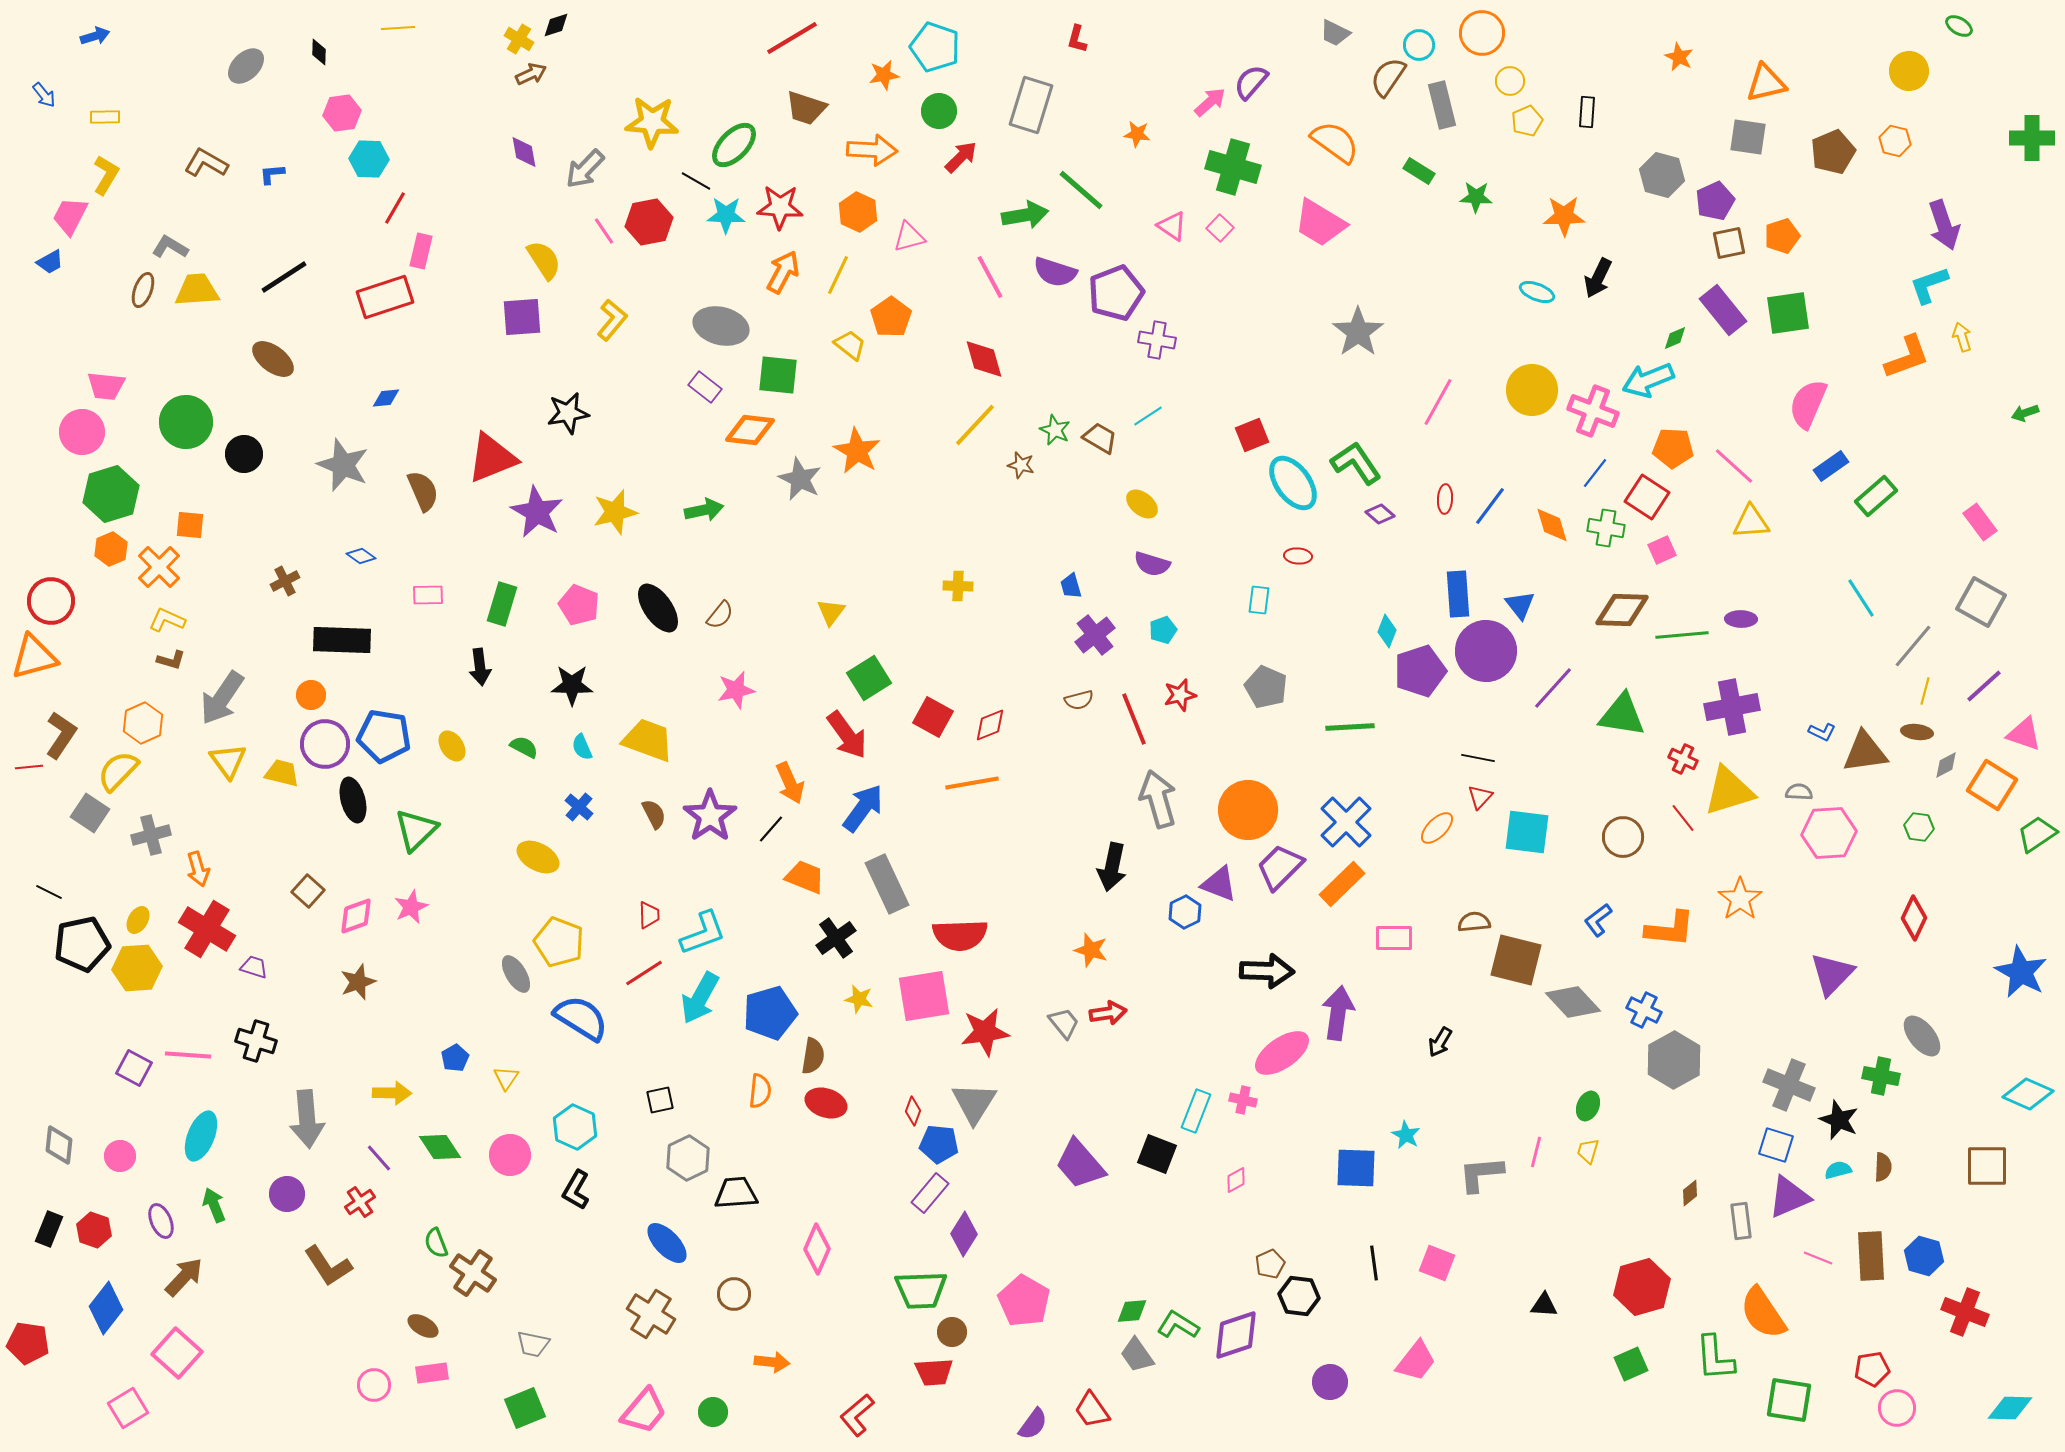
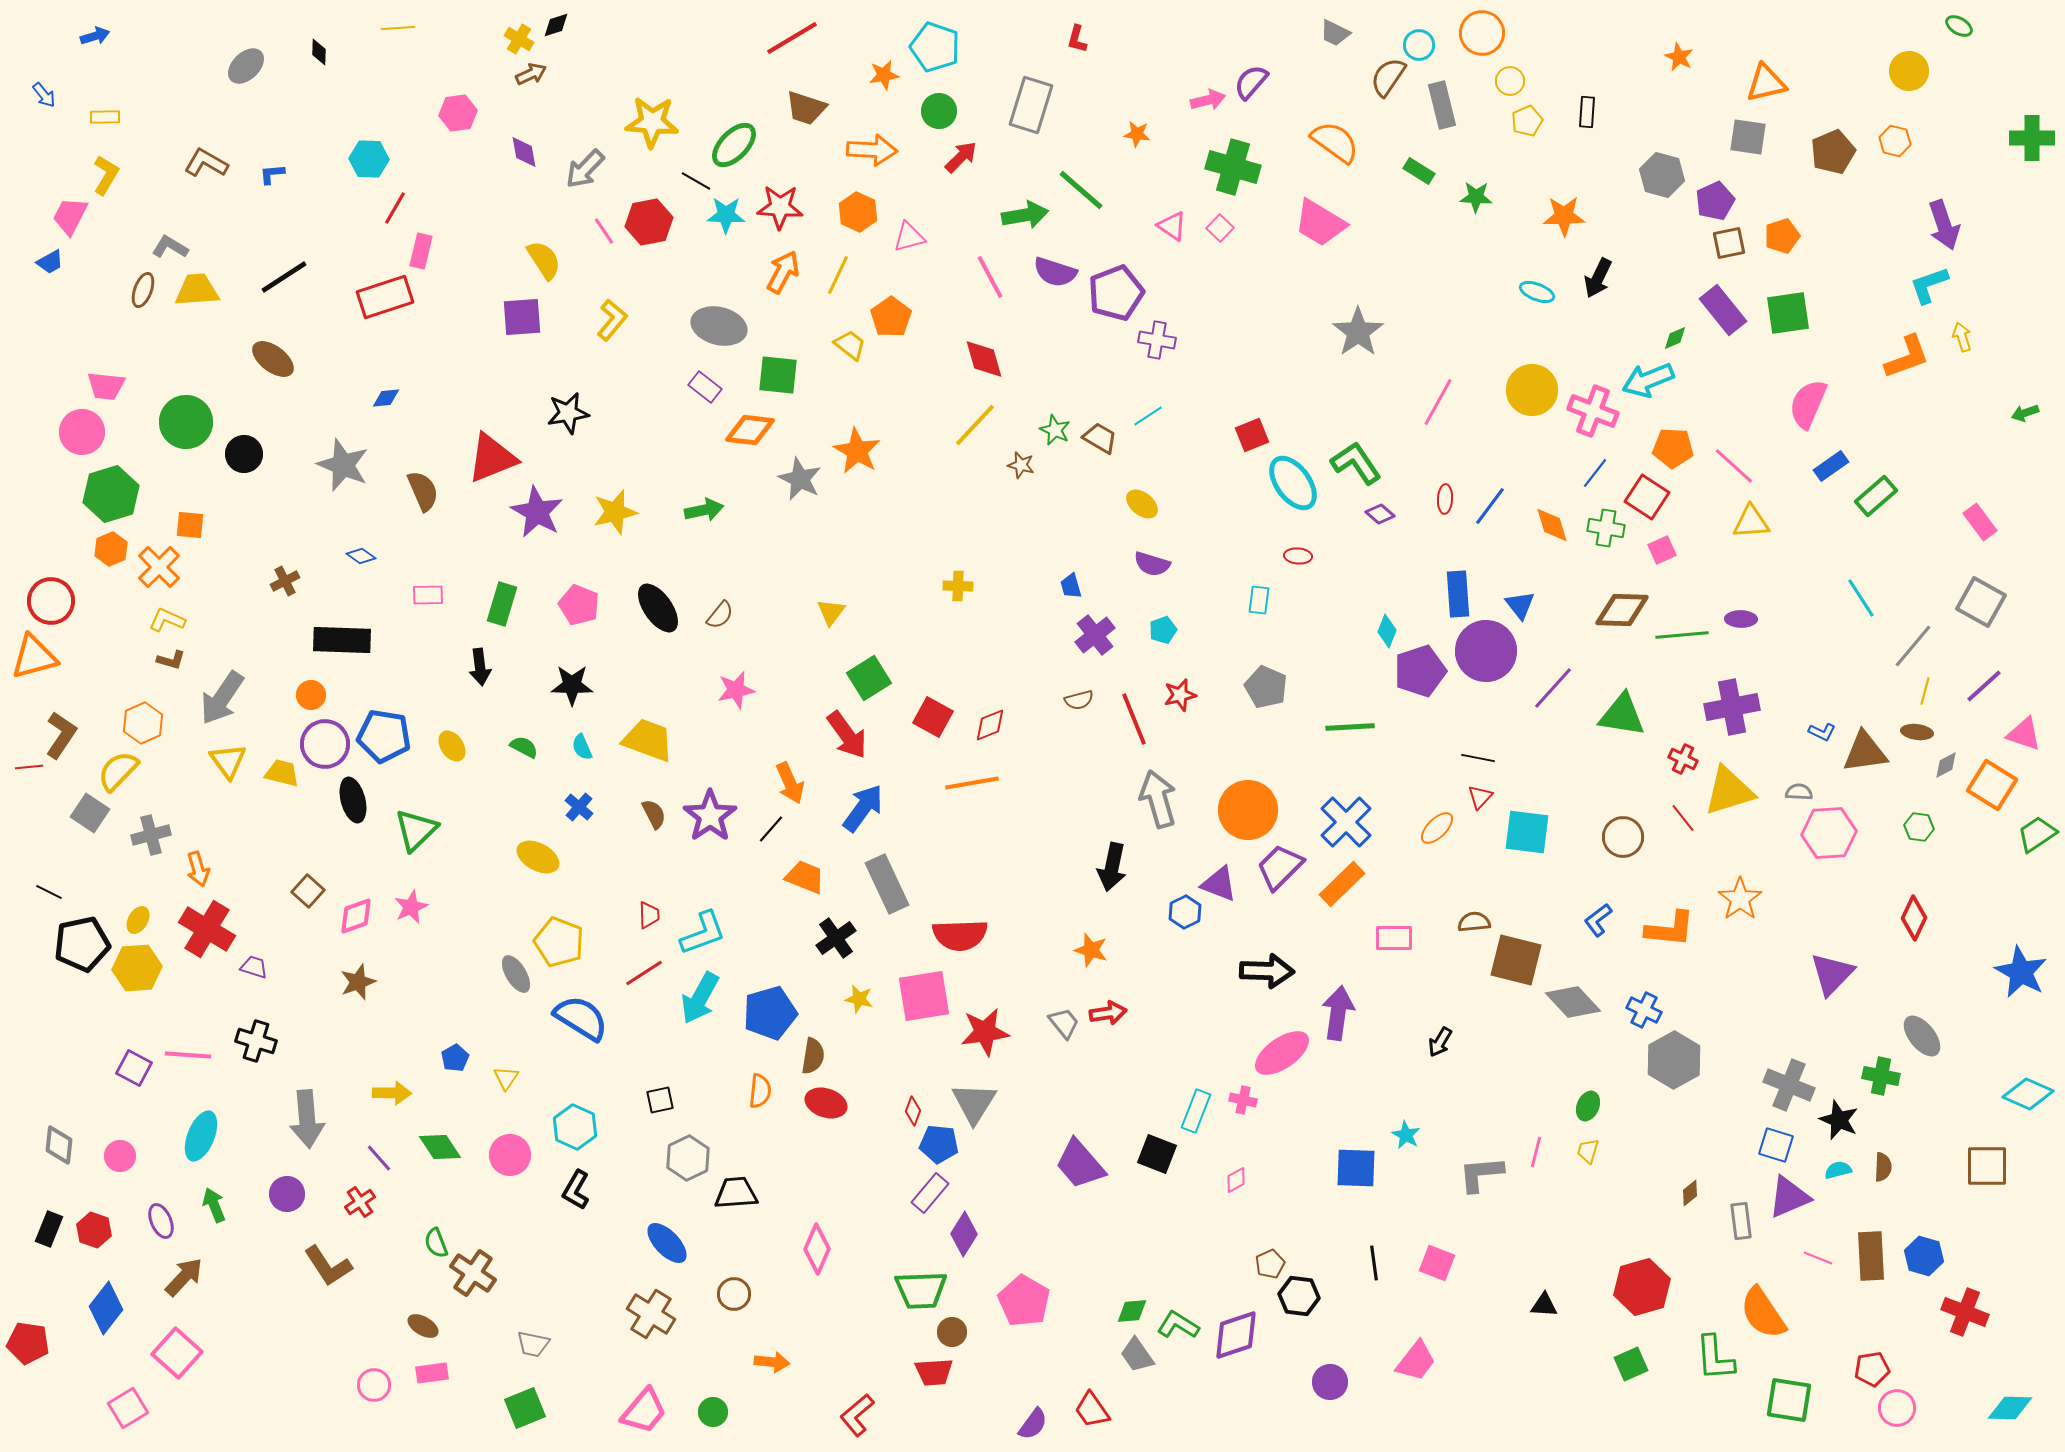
pink arrow at (1210, 102): moved 2 px left, 2 px up; rotated 28 degrees clockwise
pink hexagon at (342, 113): moved 116 px right
gray ellipse at (721, 326): moved 2 px left
